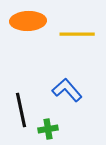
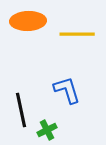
blue L-shape: rotated 24 degrees clockwise
green cross: moved 1 px left, 1 px down; rotated 18 degrees counterclockwise
